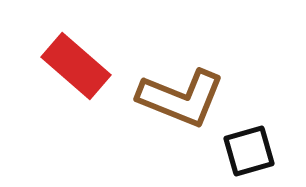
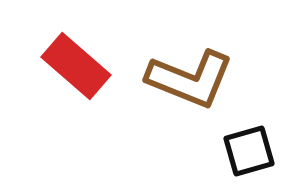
brown L-shape: moved 9 px right, 19 px up
